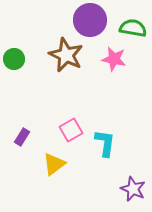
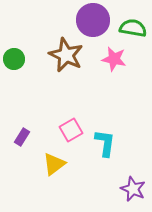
purple circle: moved 3 px right
